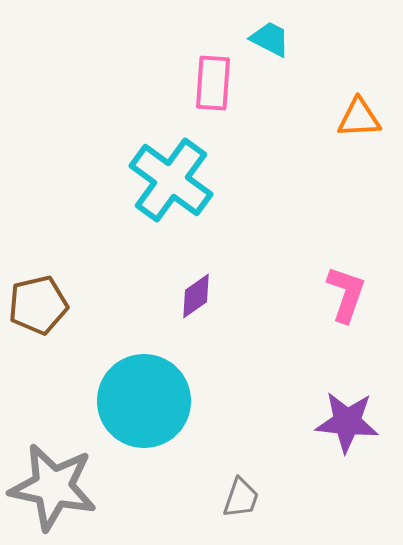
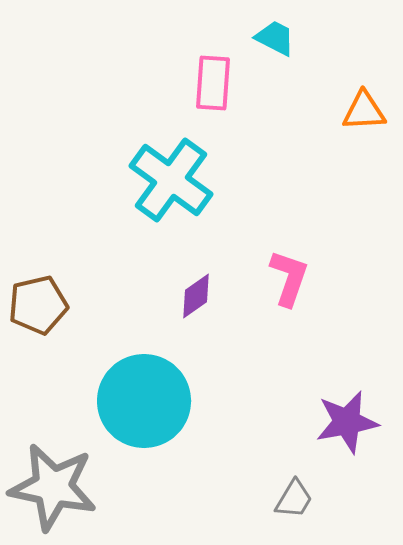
cyan trapezoid: moved 5 px right, 1 px up
orange triangle: moved 5 px right, 7 px up
pink L-shape: moved 57 px left, 16 px up
purple star: rotated 16 degrees counterclockwise
gray trapezoid: moved 53 px right, 1 px down; rotated 12 degrees clockwise
